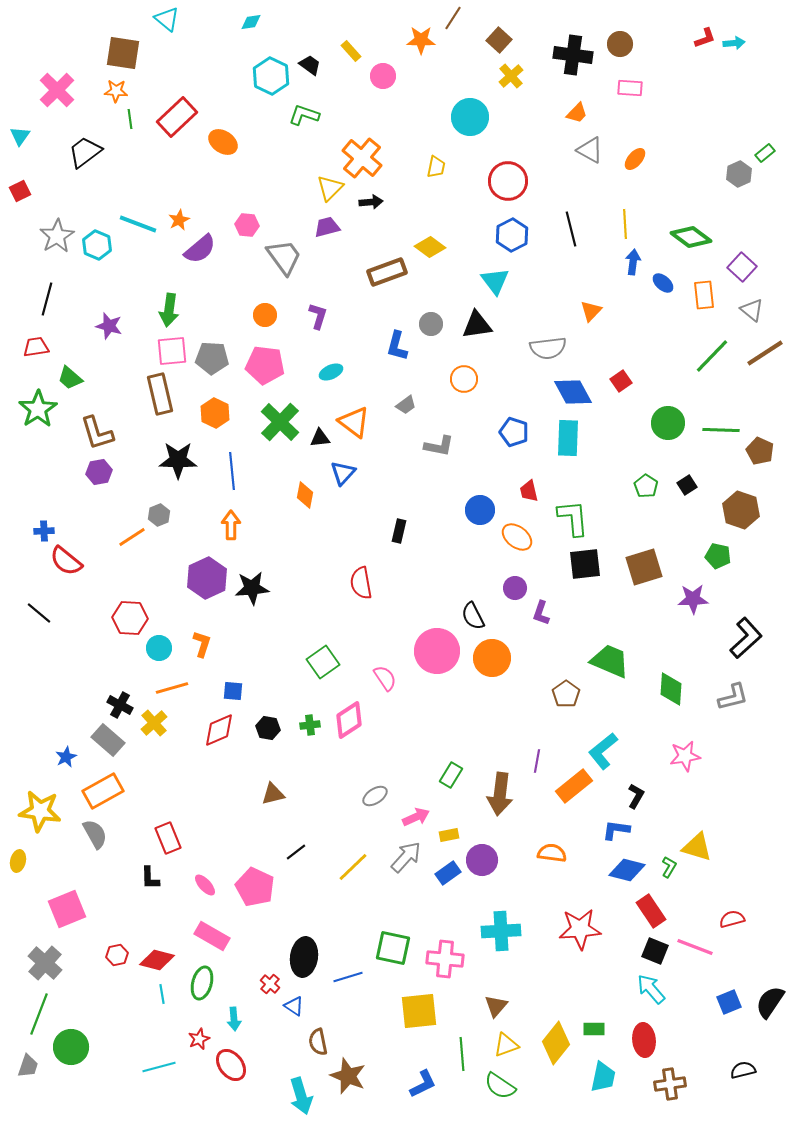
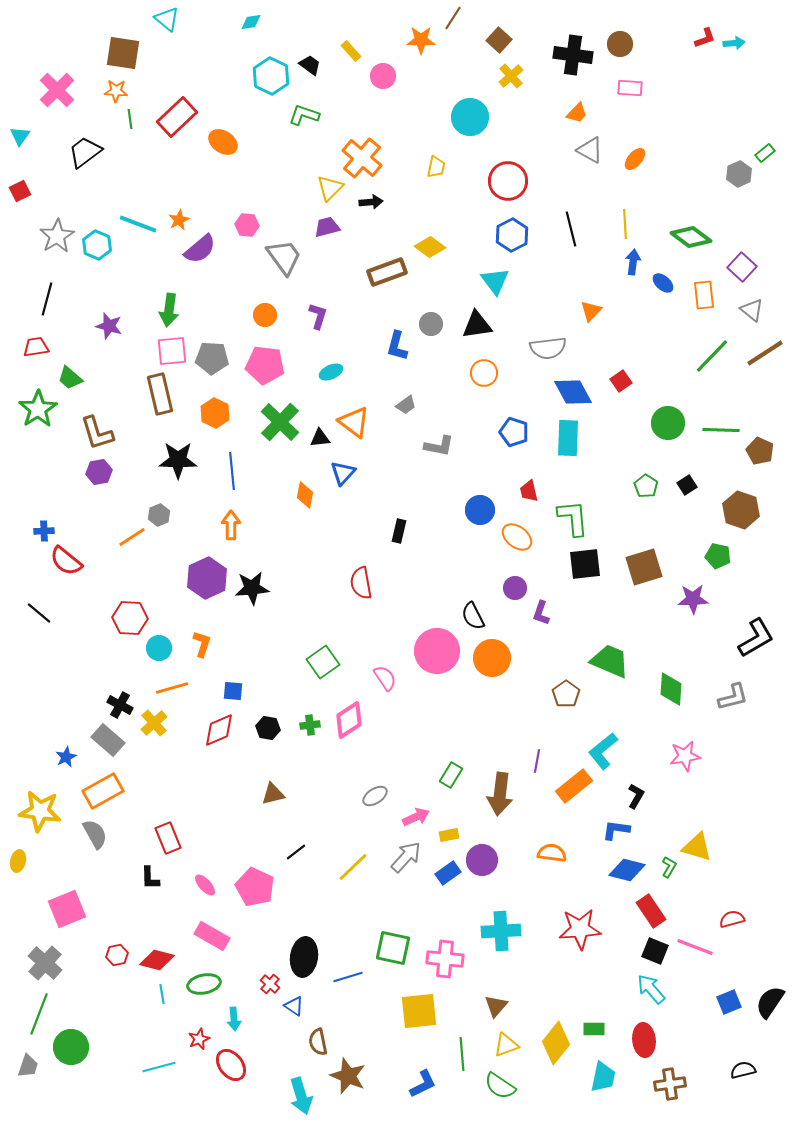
orange circle at (464, 379): moved 20 px right, 6 px up
black L-shape at (746, 638): moved 10 px right; rotated 12 degrees clockwise
green ellipse at (202, 983): moved 2 px right, 1 px down; rotated 64 degrees clockwise
